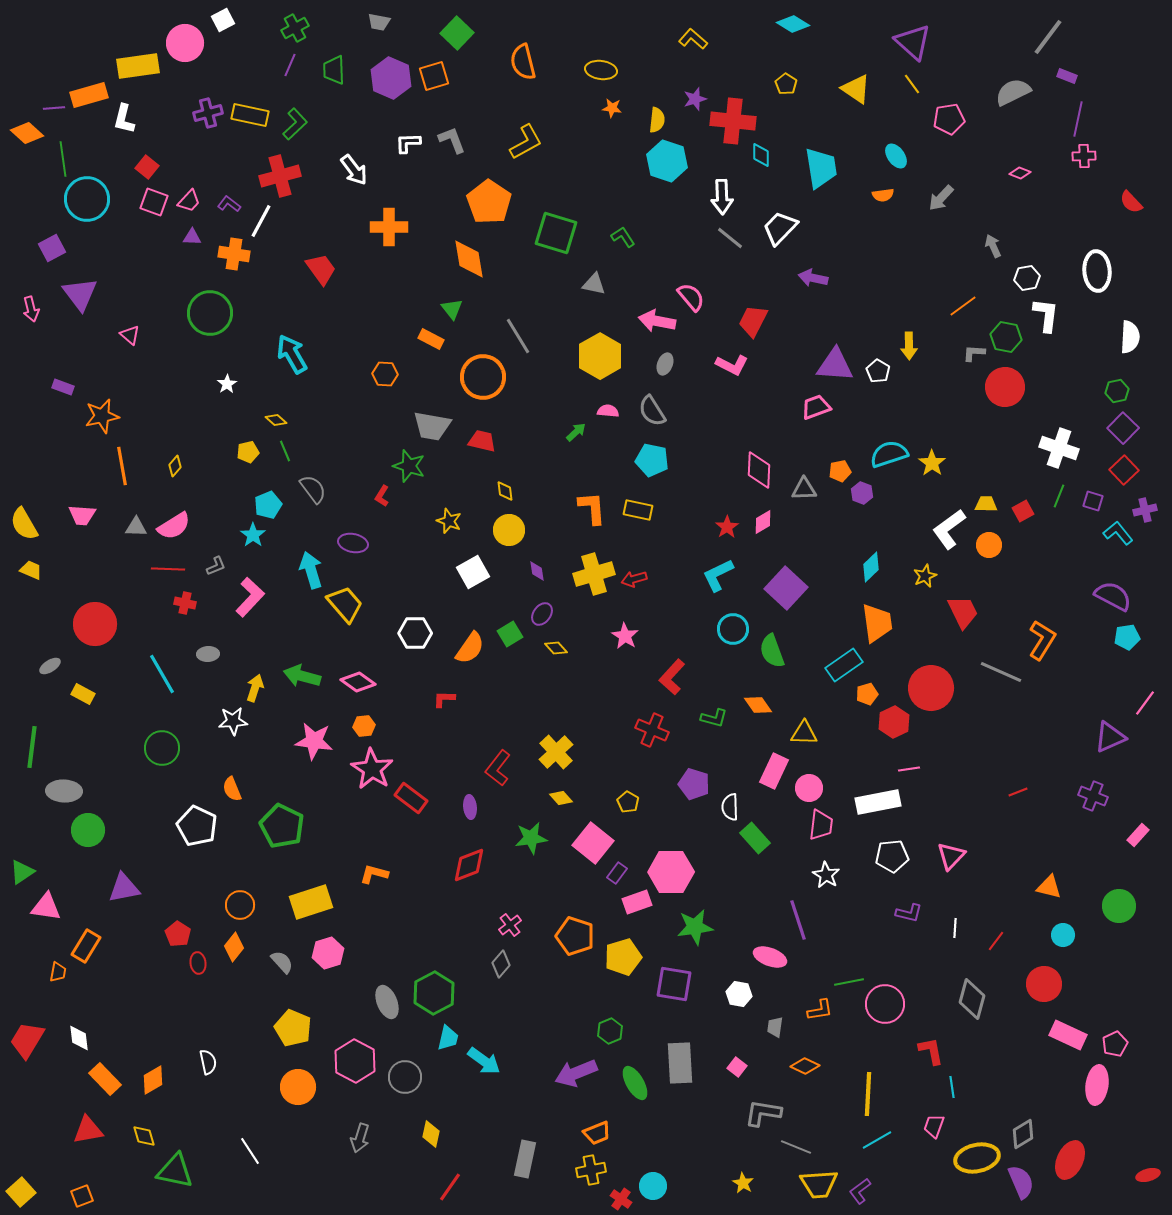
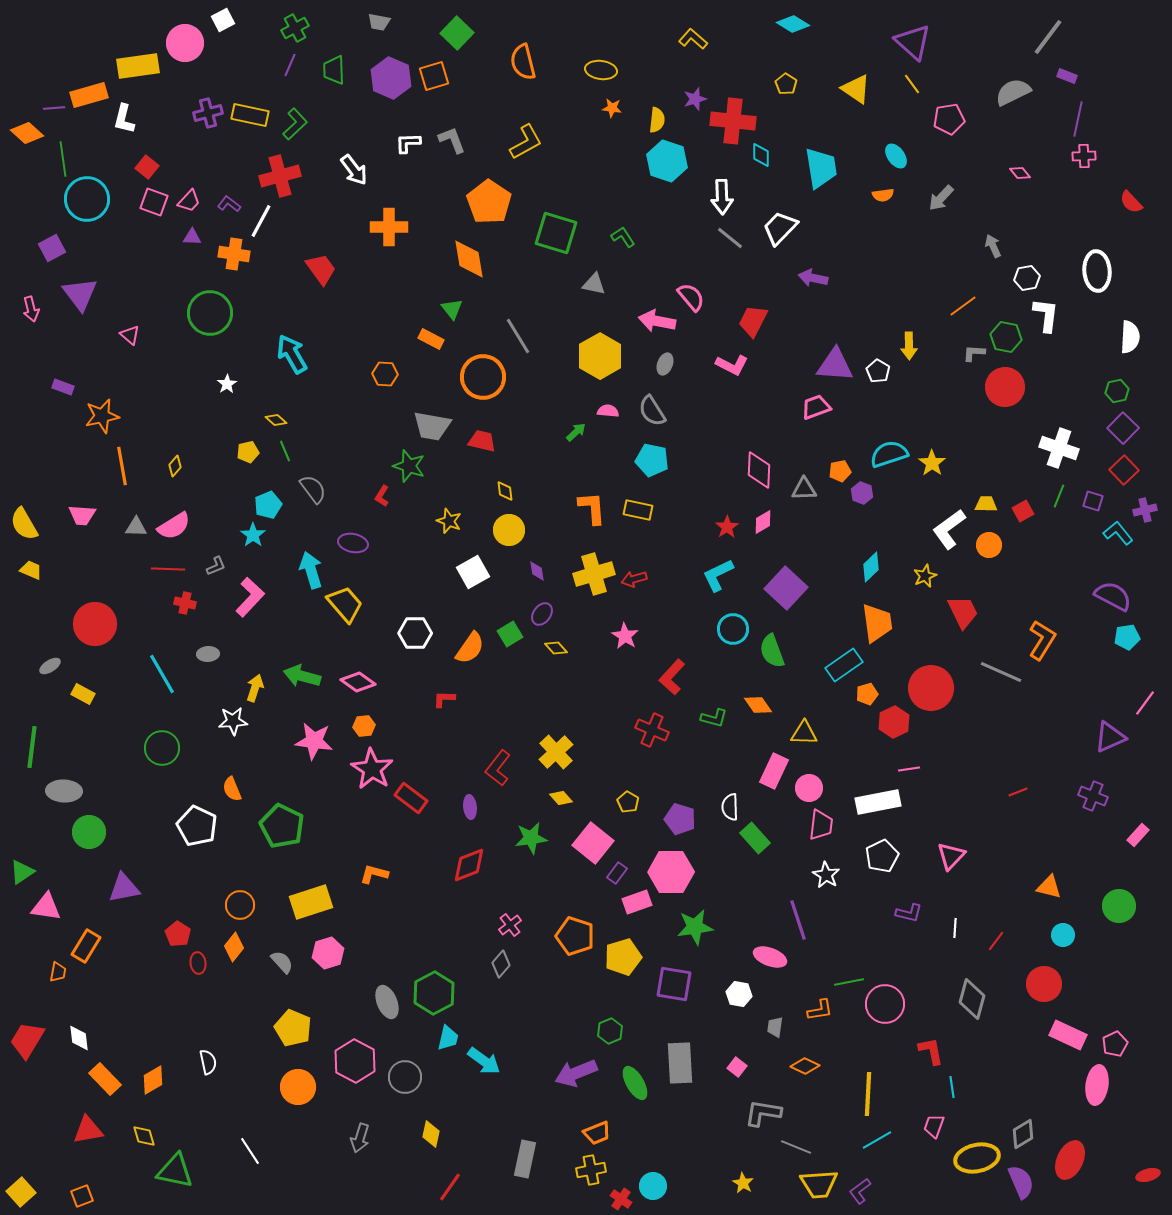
pink diamond at (1020, 173): rotated 30 degrees clockwise
purple pentagon at (694, 784): moved 14 px left, 35 px down
green circle at (88, 830): moved 1 px right, 2 px down
white pentagon at (892, 856): moved 10 px left; rotated 20 degrees counterclockwise
